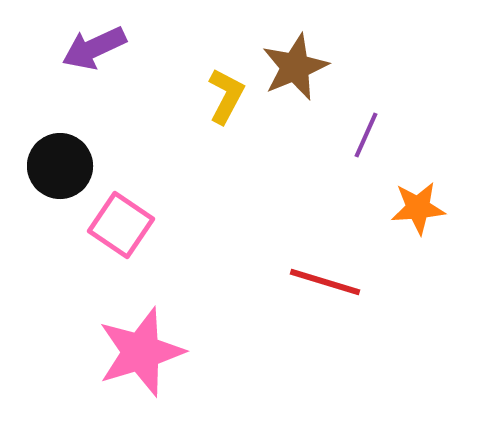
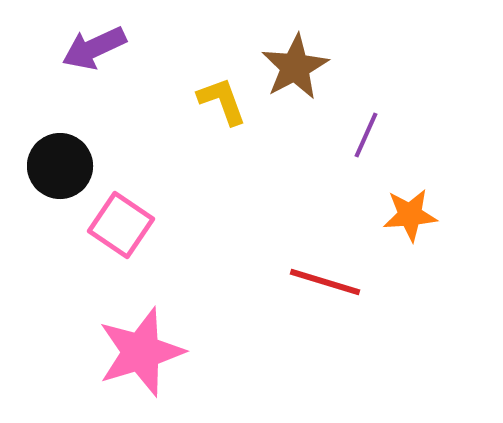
brown star: rotated 6 degrees counterclockwise
yellow L-shape: moved 4 px left, 5 px down; rotated 48 degrees counterclockwise
orange star: moved 8 px left, 7 px down
